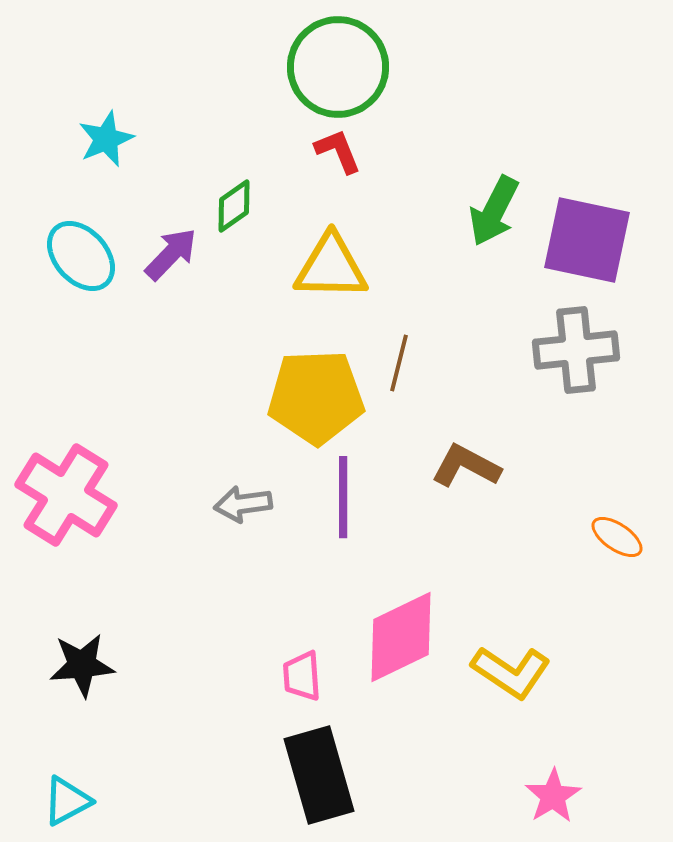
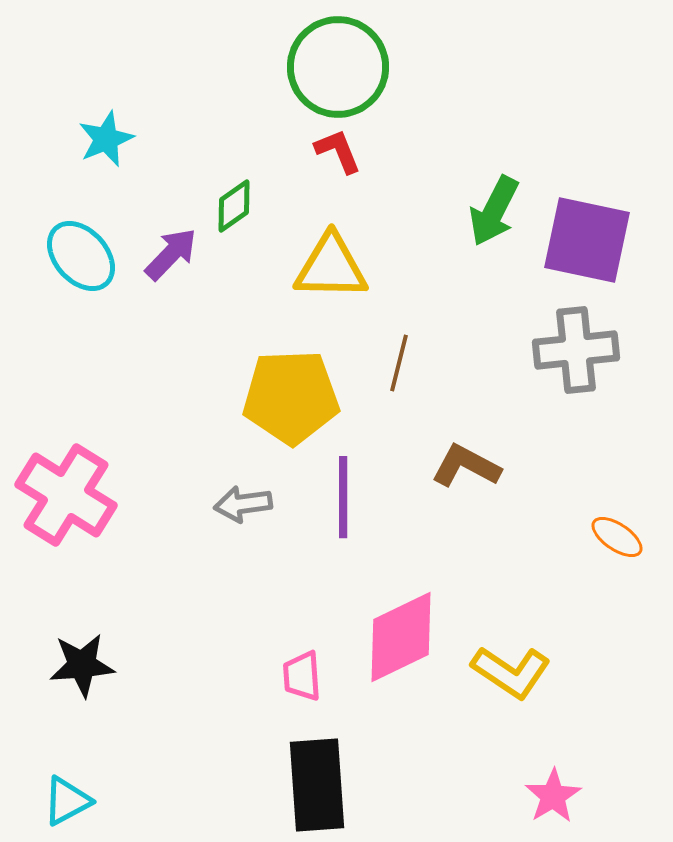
yellow pentagon: moved 25 px left
black rectangle: moved 2 px left, 10 px down; rotated 12 degrees clockwise
